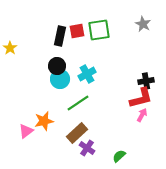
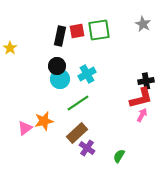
pink triangle: moved 1 px left, 3 px up
green semicircle: rotated 16 degrees counterclockwise
